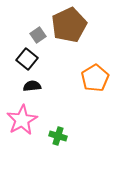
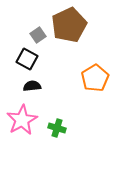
black square: rotated 10 degrees counterclockwise
green cross: moved 1 px left, 8 px up
